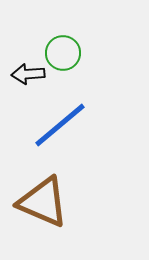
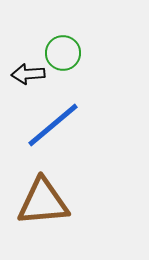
blue line: moved 7 px left
brown triangle: rotated 28 degrees counterclockwise
